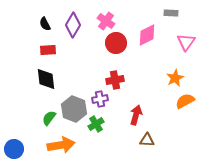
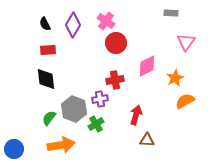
pink diamond: moved 31 px down
